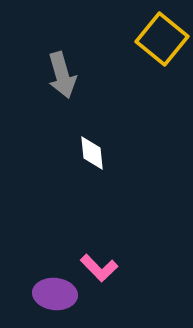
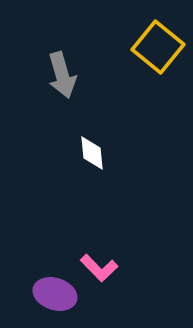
yellow square: moved 4 px left, 8 px down
purple ellipse: rotated 12 degrees clockwise
